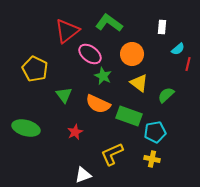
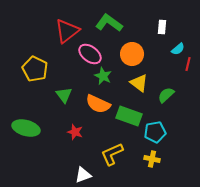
red star: rotated 28 degrees counterclockwise
